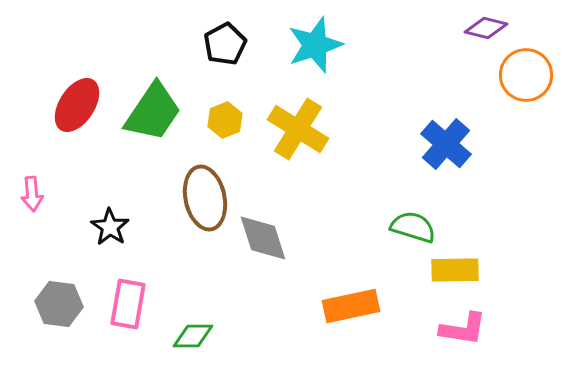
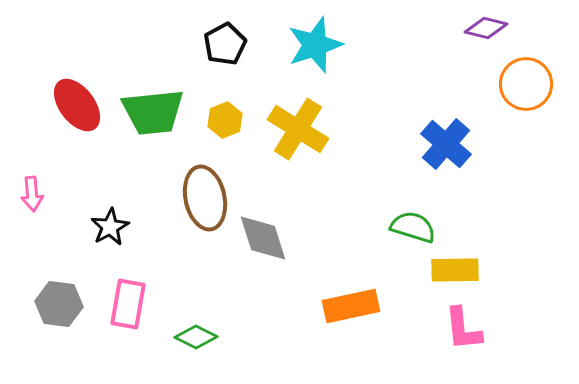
orange circle: moved 9 px down
red ellipse: rotated 70 degrees counterclockwise
green trapezoid: rotated 50 degrees clockwise
black star: rotated 9 degrees clockwise
pink L-shape: rotated 75 degrees clockwise
green diamond: moved 3 px right, 1 px down; rotated 27 degrees clockwise
